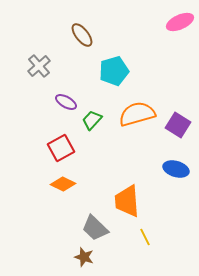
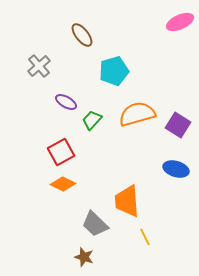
red square: moved 4 px down
gray trapezoid: moved 4 px up
